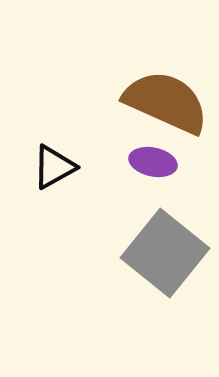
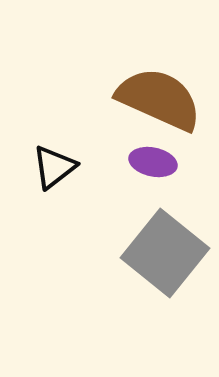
brown semicircle: moved 7 px left, 3 px up
black triangle: rotated 9 degrees counterclockwise
